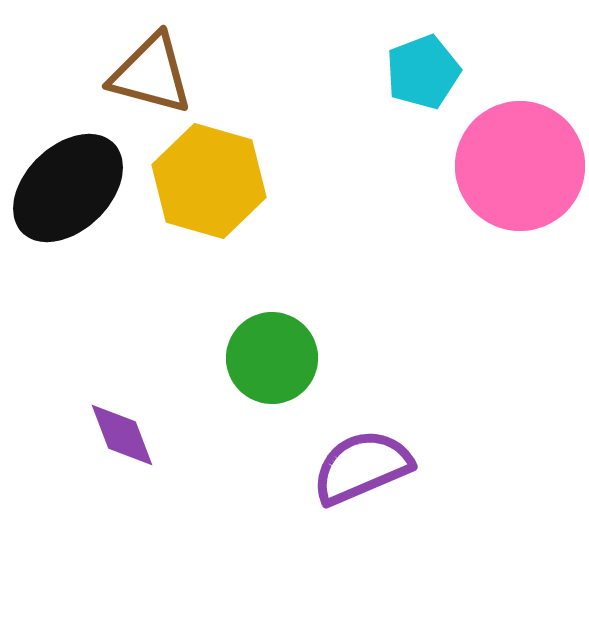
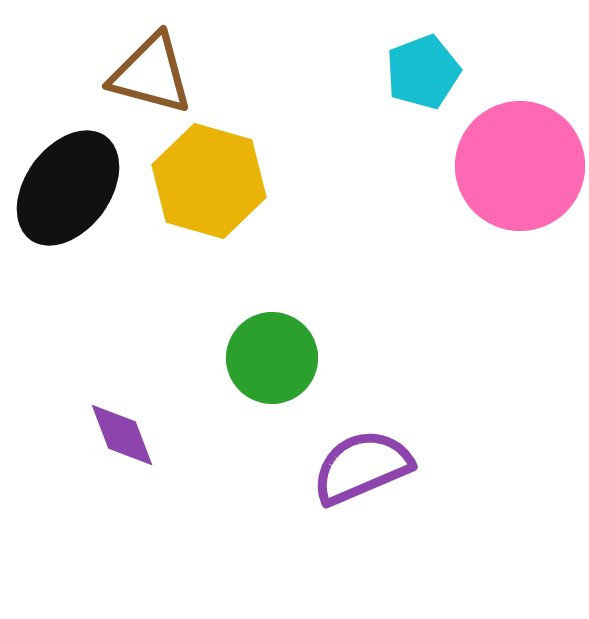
black ellipse: rotated 10 degrees counterclockwise
